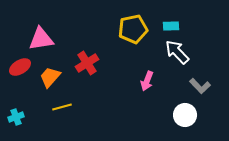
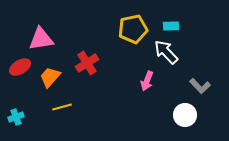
white arrow: moved 11 px left
